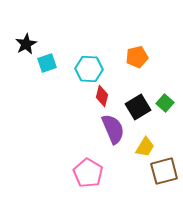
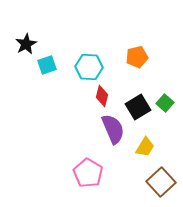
cyan square: moved 2 px down
cyan hexagon: moved 2 px up
brown square: moved 3 px left, 11 px down; rotated 28 degrees counterclockwise
